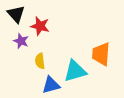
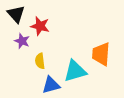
purple star: moved 1 px right
